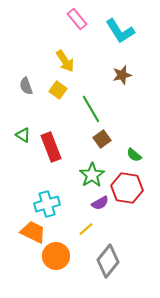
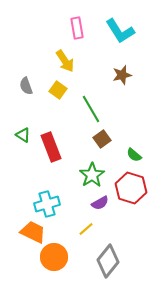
pink rectangle: moved 9 px down; rotated 30 degrees clockwise
red hexagon: moved 4 px right; rotated 8 degrees clockwise
orange circle: moved 2 px left, 1 px down
